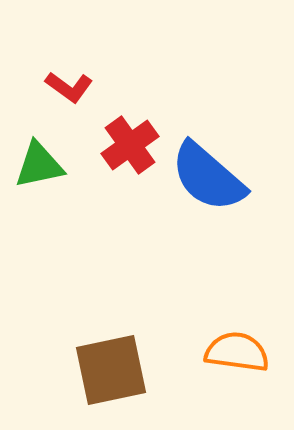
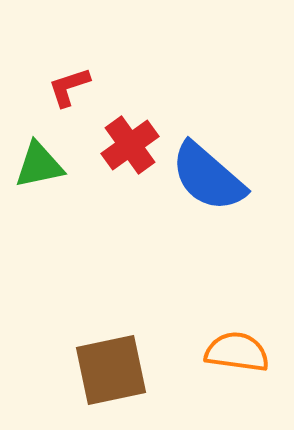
red L-shape: rotated 126 degrees clockwise
